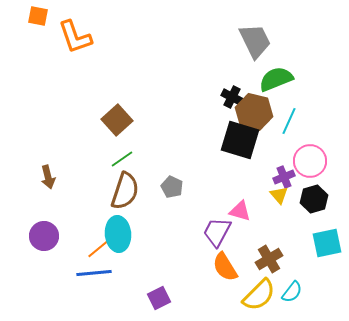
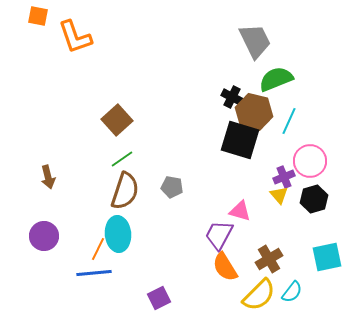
gray pentagon: rotated 15 degrees counterclockwise
purple trapezoid: moved 2 px right, 3 px down
cyan square: moved 14 px down
orange line: rotated 25 degrees counterclockwise
